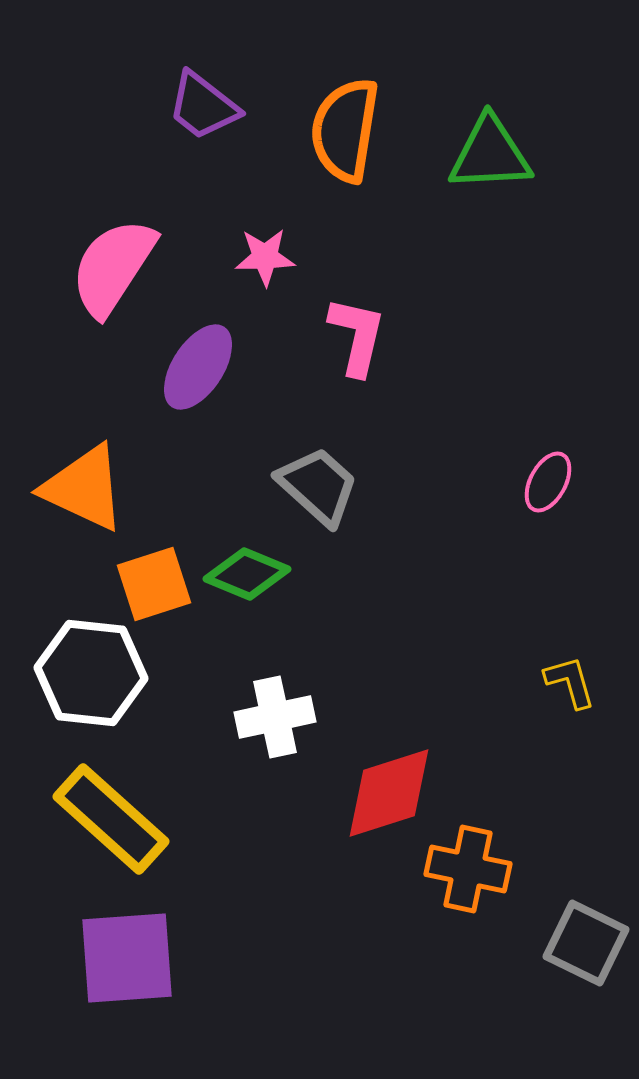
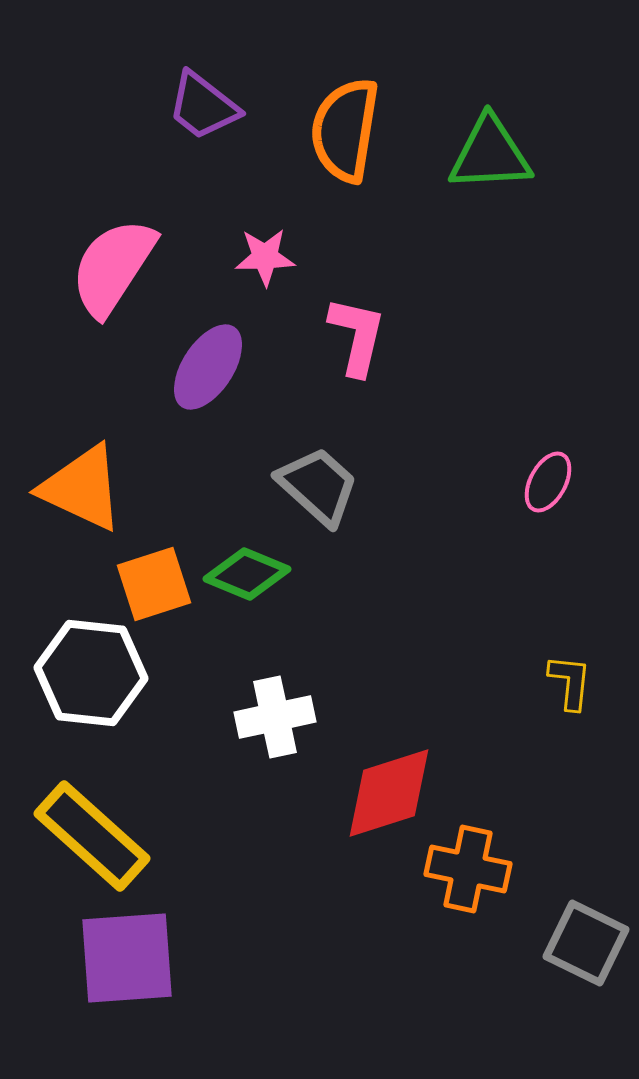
purple ellipse: moved 10 px right
orange triangle: moved 2 px left
yellow L-shape: rotated 22 degrees clockwise
yellow rectangle: moved 19 px left, 17 px down
